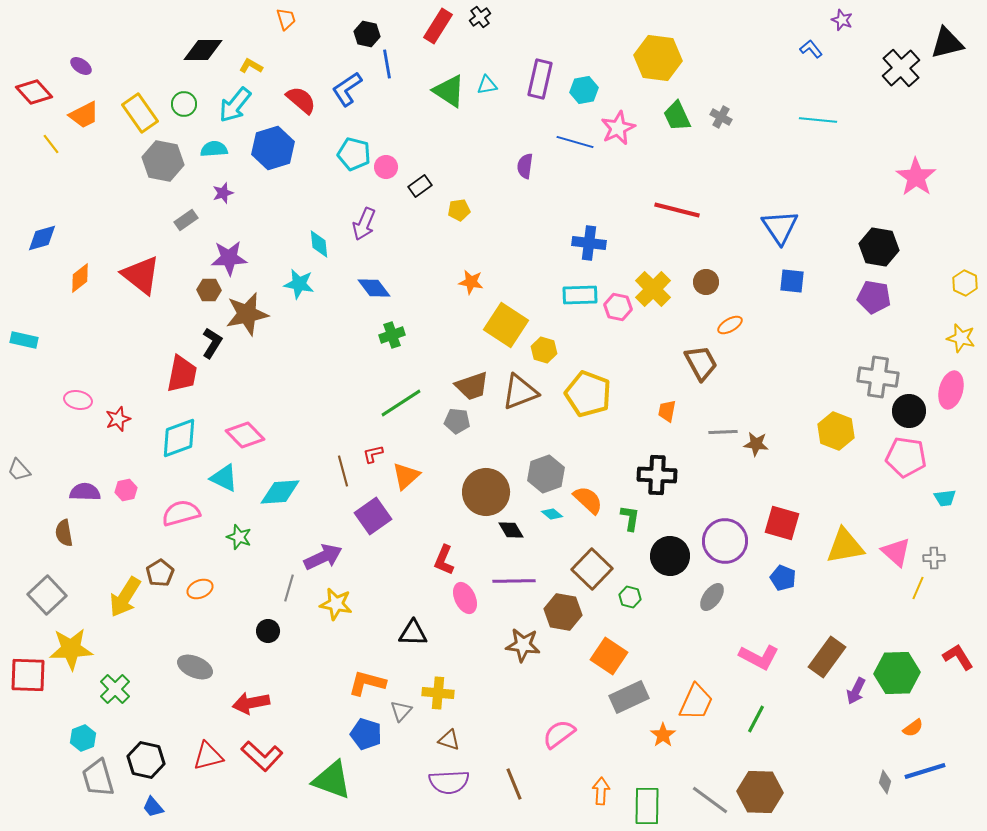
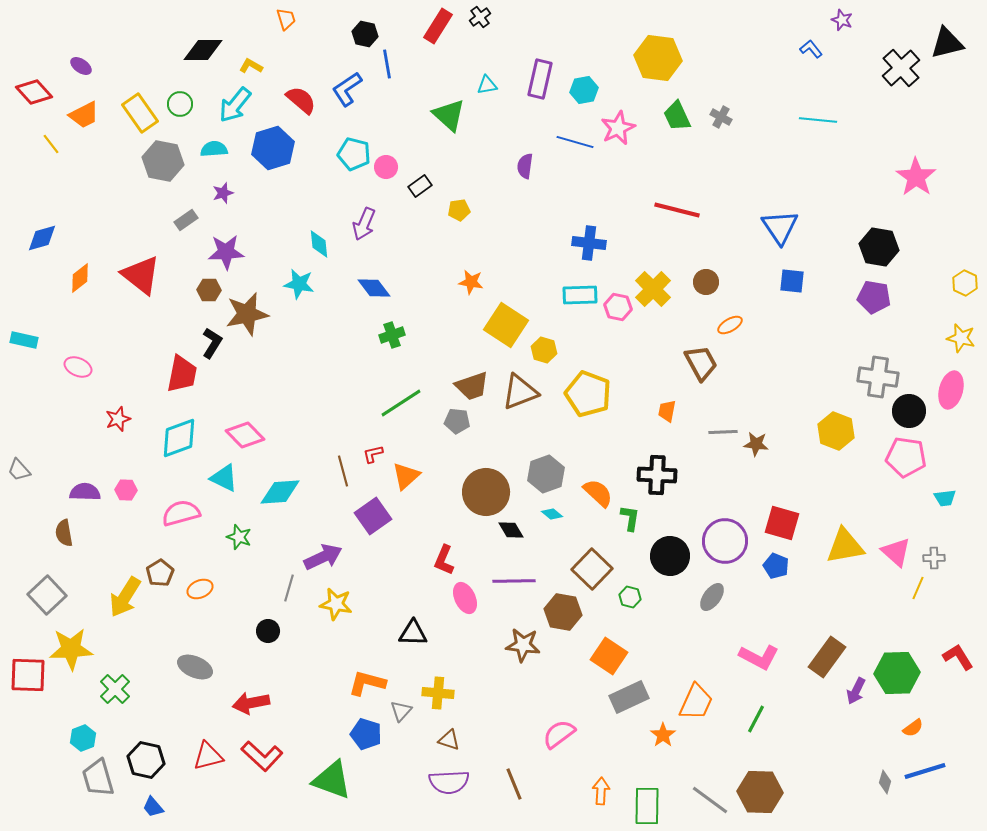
black hexagon at (367, 34): moved 2 px left
green triangle at (449, 91): moved 24 px down; rotated 9 degrees clockwise
green circle at (184, 104): moved 4 px left
purple star at (229, 258): moved 3 px left, 6 px up
pink ellipse at (78, 400): moved 33 px up; rotated 12 degrees clockwise
pink hexagon at (126, 490): rotated 15 degrees clockwise
orange semicircle at (588, 500): moved 10 px right, 7 px up
blue pentagon at (783, 578): moved 7 px left, 12 px up
